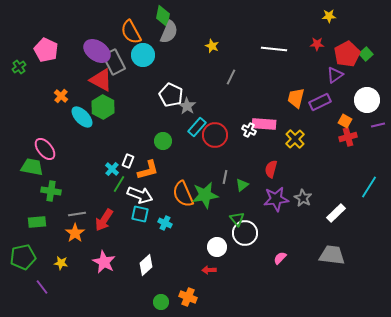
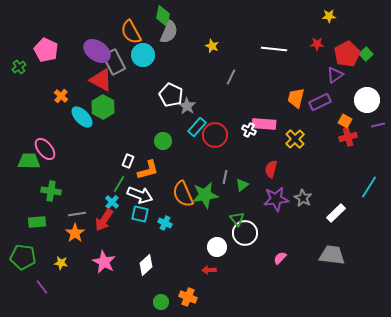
green trapezoid at (32, 167): moved 3 px left, 6 px up; rotated 10 degrees counterclockwise
cyan cross at (112, 169): moved 33 px down
green pentagon at (23, 257): rotated 20 degrees clockwise
